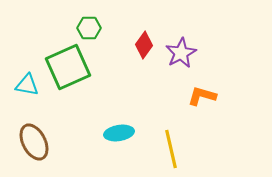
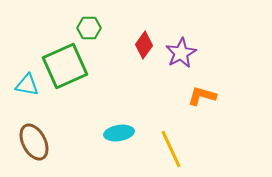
green square: moved 3 px left, 1 px up
yellow line: rotated 12 degrees counterclockwise
